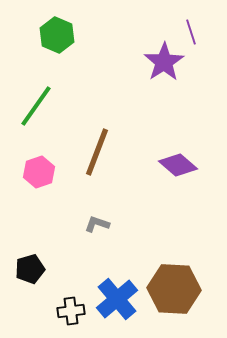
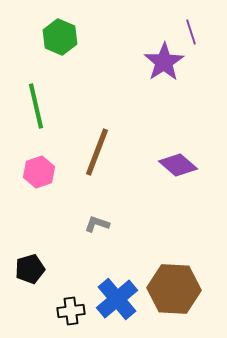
green hexagon: moved 3 px right, 2 px down
green line: rotated 48 degrees counterclockwise
